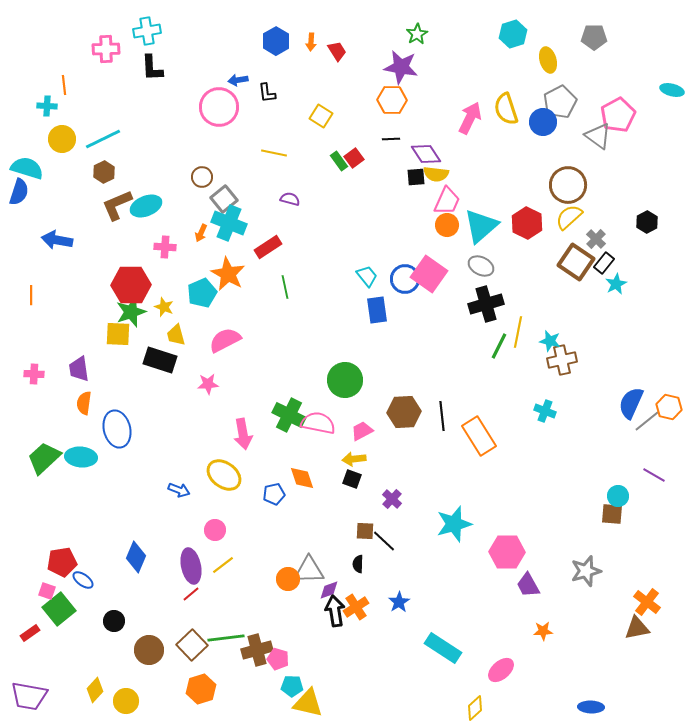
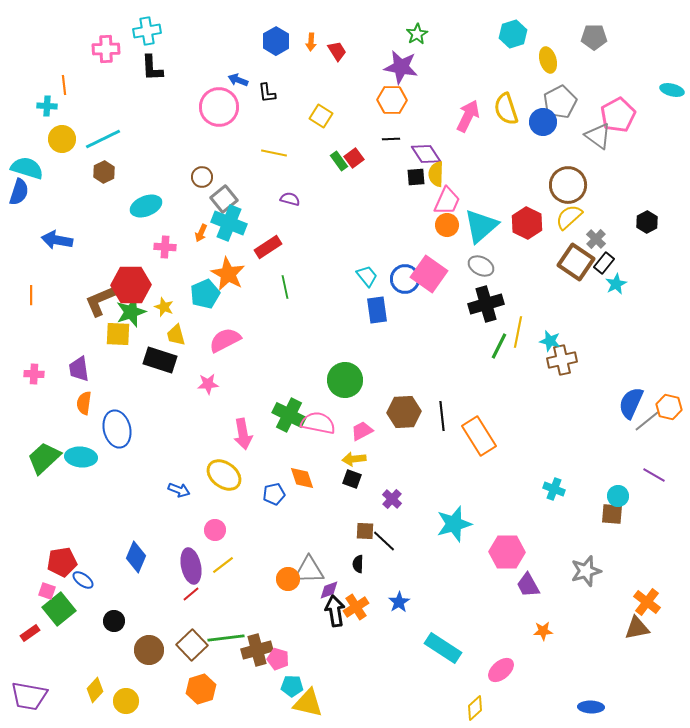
blue arrow at (238, 80): rotated 30 degrees clockwise
pink arrow at (470, 118): moved 2 px left, 2 px up
yellow semicircle at (436, 174): rotated 85 degrees clockwise
brown L-shape at (117, 205): moved 17 px left, 96 px down
cyan pentagon at (202, 293): moved 3 px right, 1 px down
cyan cross at (545, 411): moved 9 px right, 78 px down
